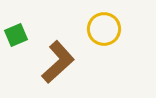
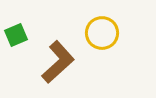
yellow circle: moved 2 px left, 4 px down
